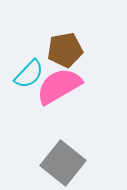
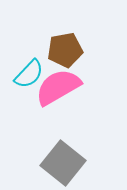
pink semicircle: moved 1 px left, 1 px down
